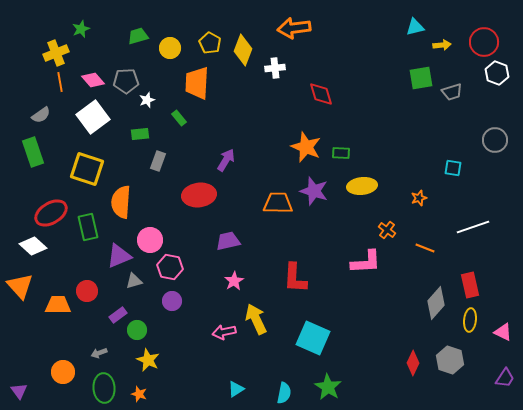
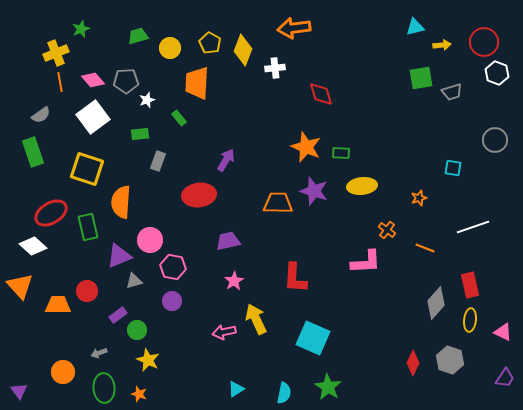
pink hexagon at (170, 267): moved 3 px right
